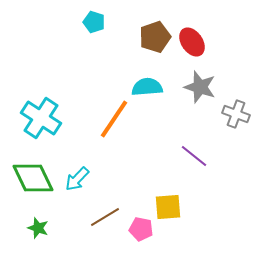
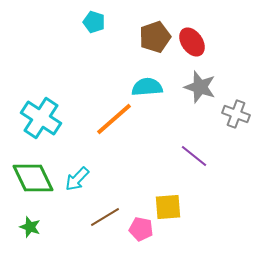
orange line: rotated 15 degrees clockwise
green star: moved 8 px left, 1 px up
